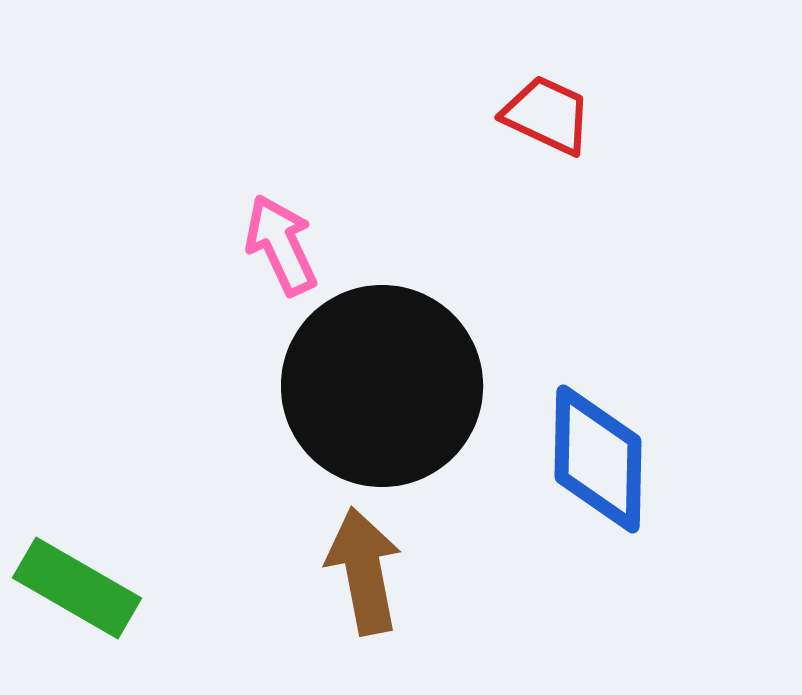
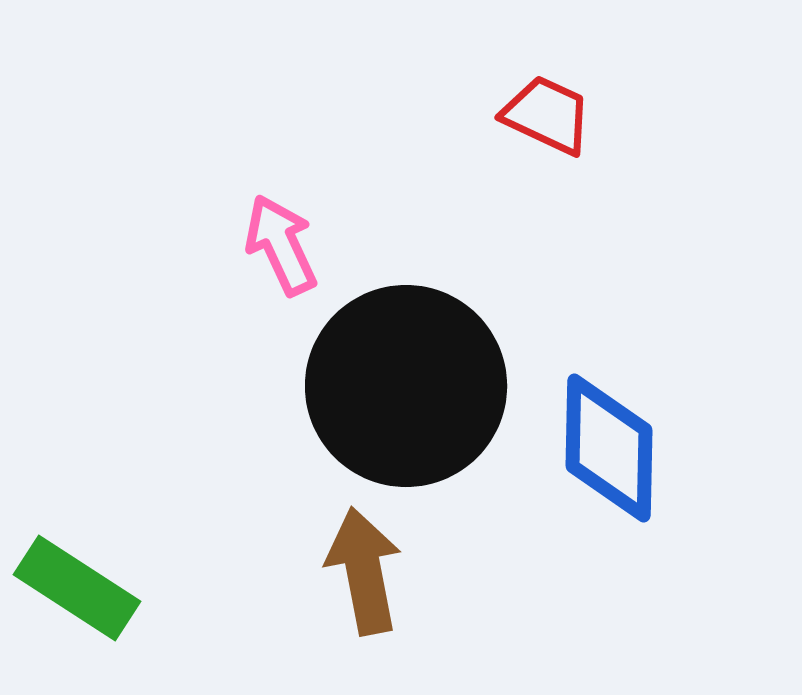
black circle: moved 24 px right
blue diamond: moved 11 px right, 11 px up
green rectangle: rotated 3 degrees clockwise
